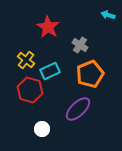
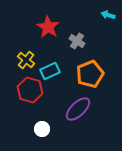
gray cross: moved 3 px left, 4 px up
